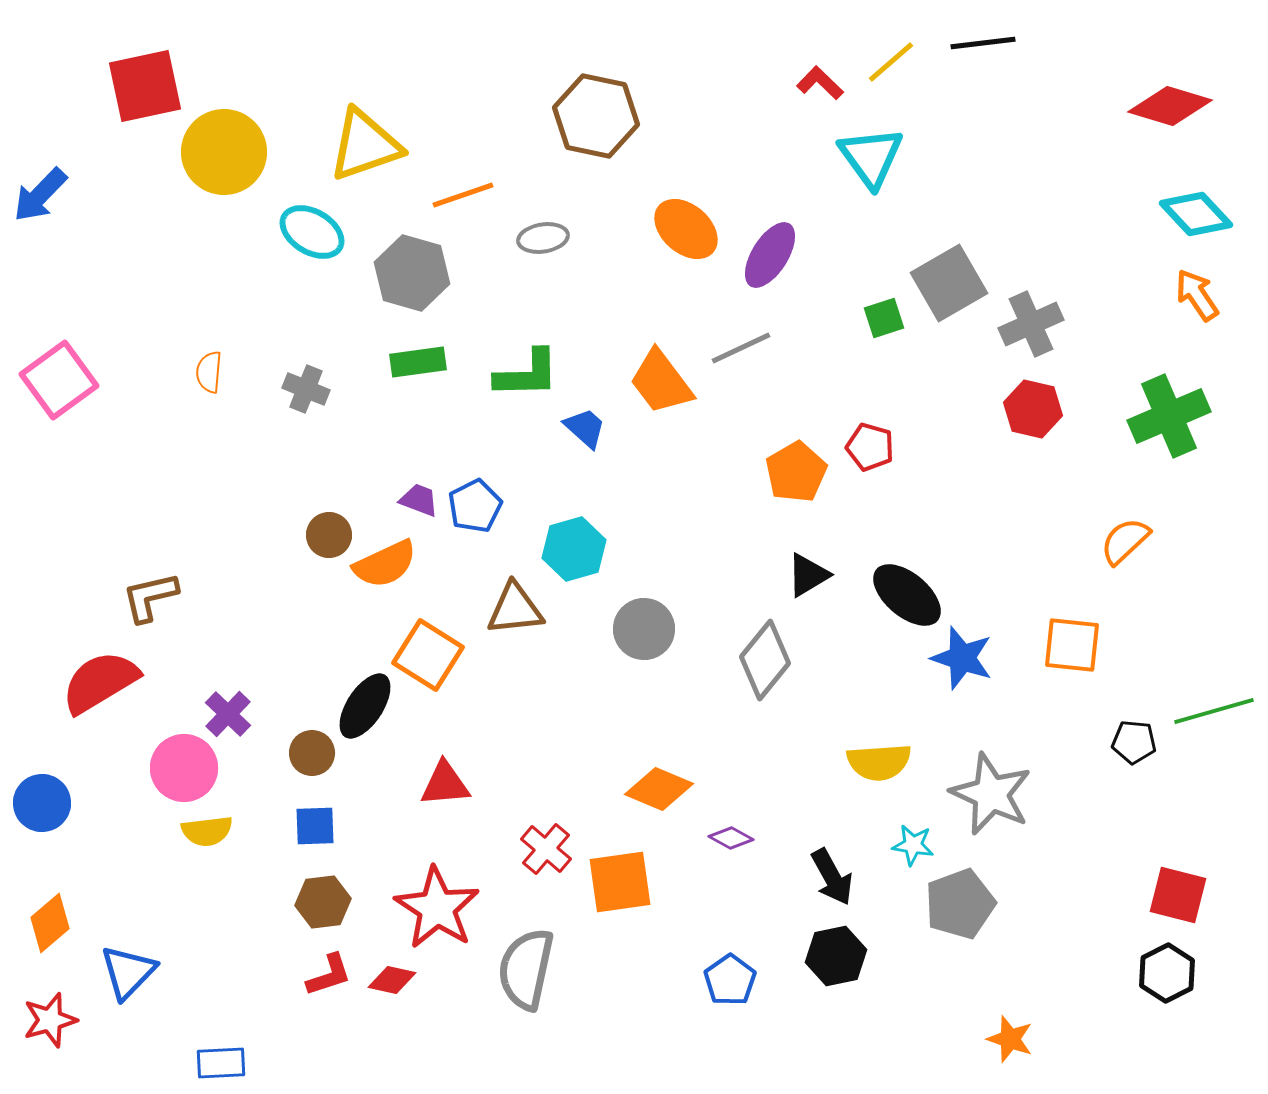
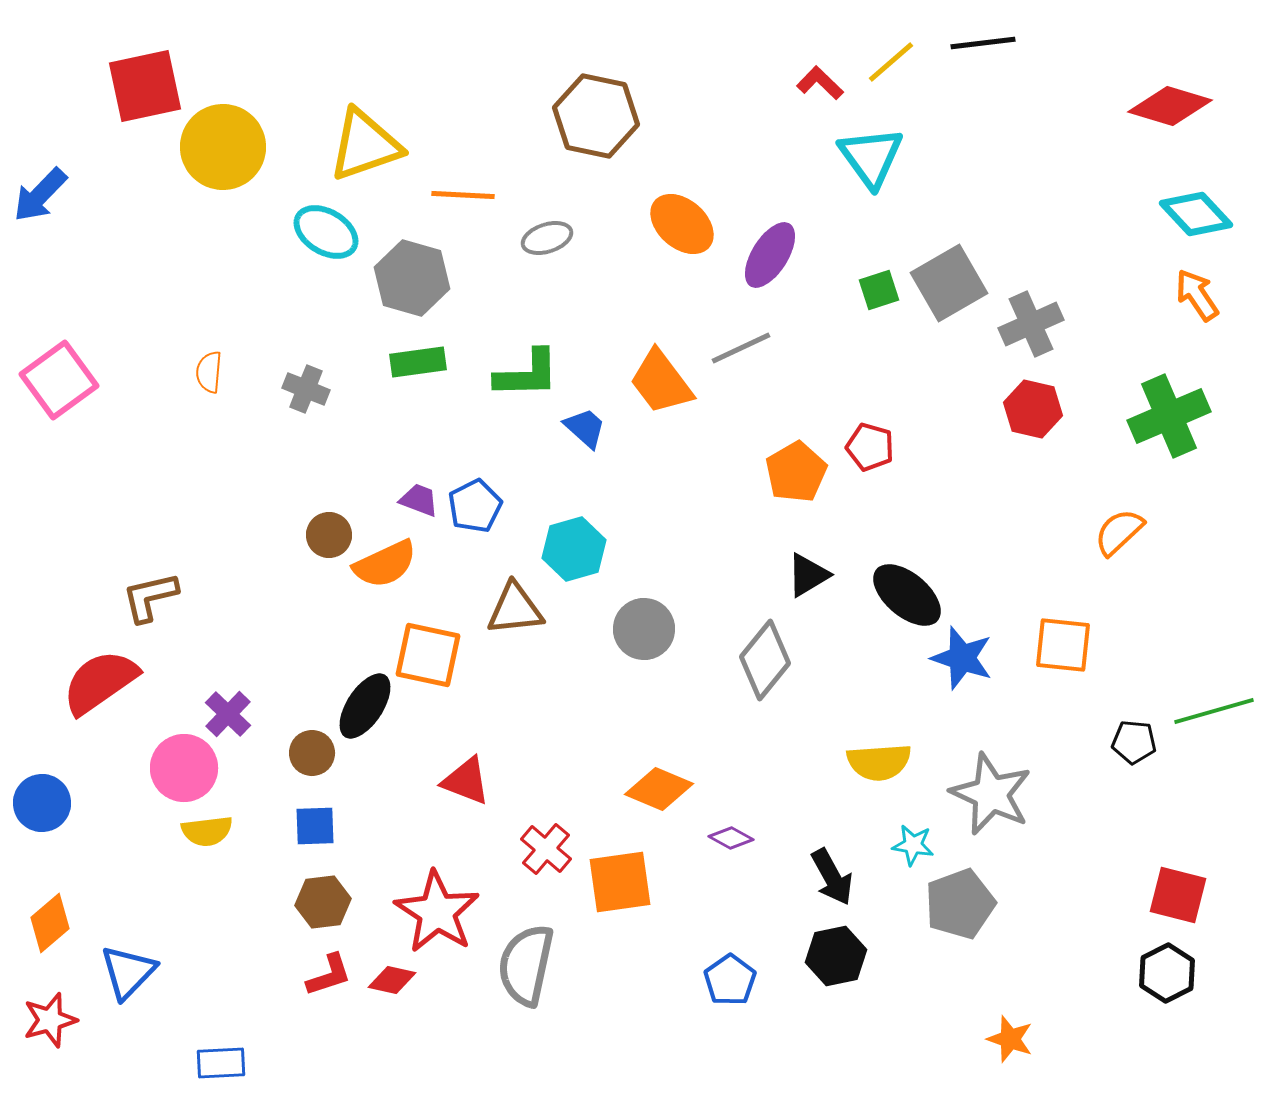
yellow circle at (224, 152): moved 1 px left, 5 px up
orange line at (463, 195): rotated 22 degrees clockwise
orange ellipse at (686, 229): moved 4 px left, 5 px up
cyan ellipse at (312, 232): moved 14 px right
gray ellipse at (543, 238): moved 4 px right; rotated 9 degrees counterclockwise
gray hexagon at (412, 273): moved 5 px down
green square at (884, 318): moved 5 px left, 28 px up
orange semicircle at (1125, 541): moved 6 px left, 9 px up
orange square at (1072, 645): moved 9 px left
orange square at (428, 655): rotated 20 degrees counterclockwise
red semicircle at (100, 682): rotated 4 degrees counterclockwise
red triangle at (445, 784): moved 21 px right, 3 px up; rotated 26 degrees clockwise
red star at (437, 908): moved 4 px down
gray semicircle at (526, 969): moved 4 px up
